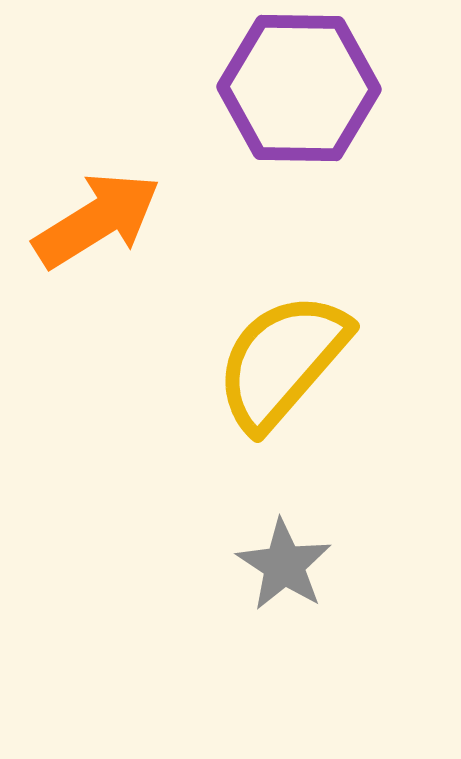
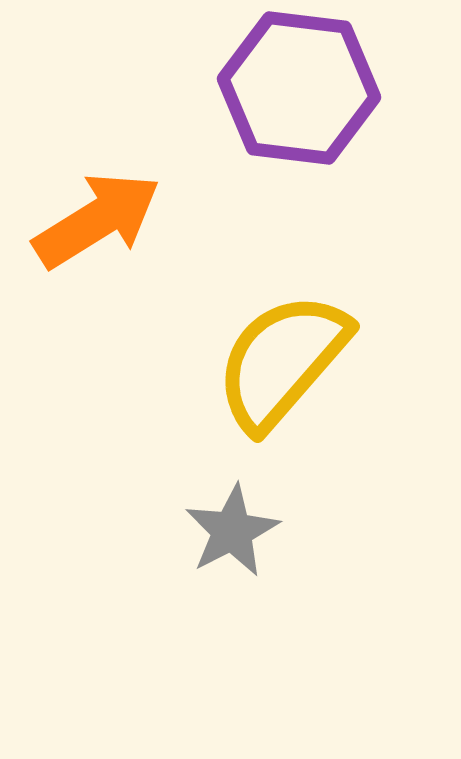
purple hexagon: rotated 6 degrees clockwise
gray star: moved 52 px left, 34 px up; rotated 12 degrees clockwise
